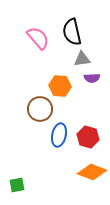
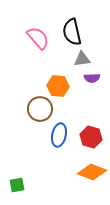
orange hexagon: moved 2 px left
red hexagon: moved 3 px right
